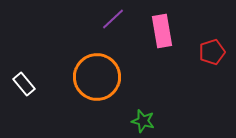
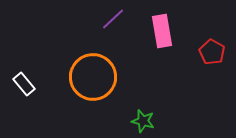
red pentagon: rotated 25 degrees counterclockwise
orange circle: moved 4 px left
